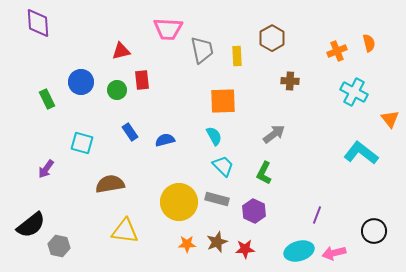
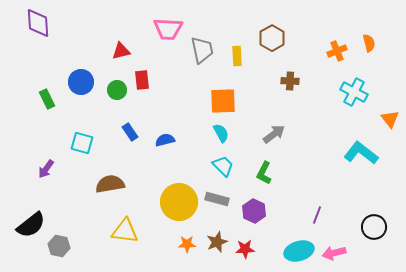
cyan semicircle: moved 7 px right, 3 px up
black circle: moved 4 px up
